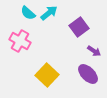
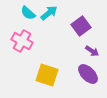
purple square: moved 2 px right, 1 px up
pink cross: moved 2 px right
purple arrow: moved 2 px left
yellow square: rotated 25 degrees counterclockwise
